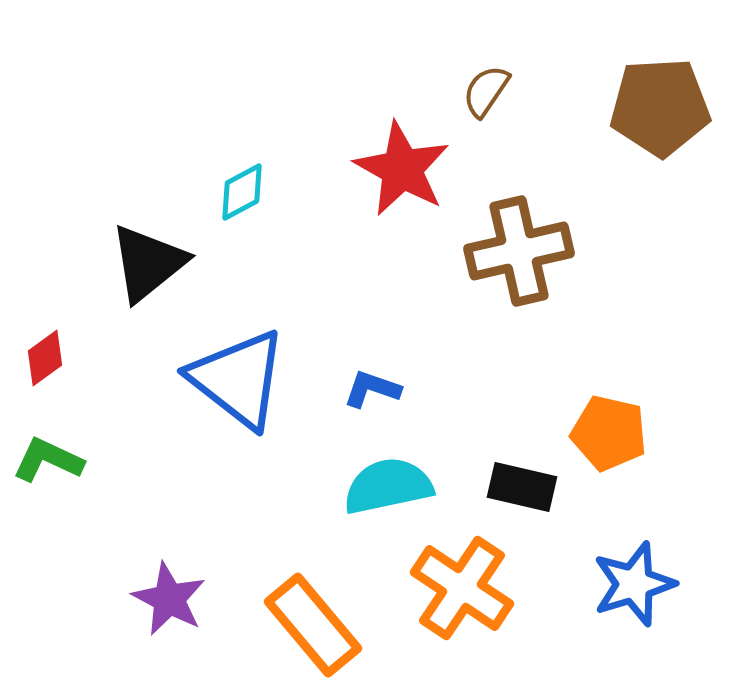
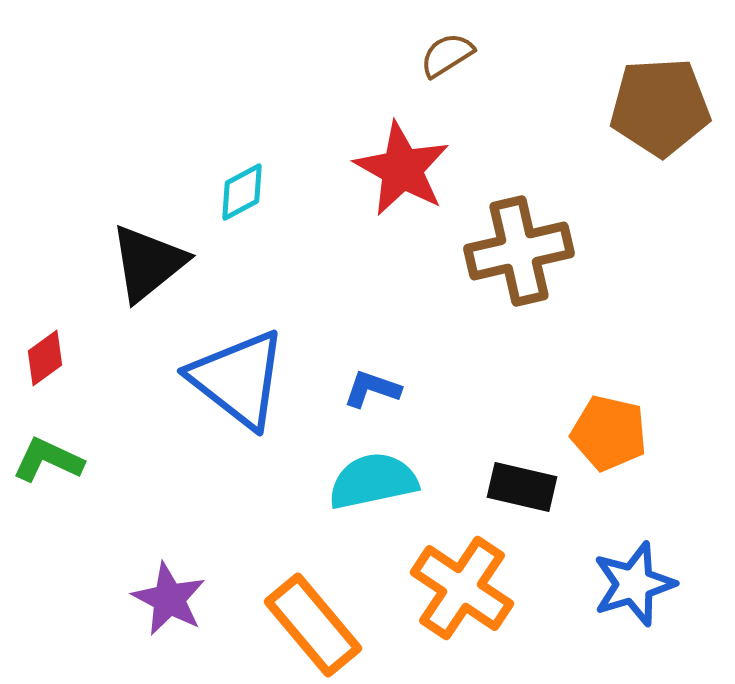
brown semicircle: moved 39 px left, 36 px up; rotated 24 degrees clockwise
cyan semicircle: moved 15 px left, 5 px up
